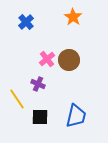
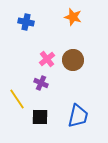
orange star: rotated 18 degrees counterclockwise
blue cross: rotated 35 degrees counterclockwise
brown circle: moved 4 px right
purple cross: moved 3 px right, 1 px up
blue trapezoid: moved 2 px right
